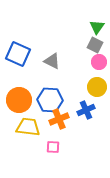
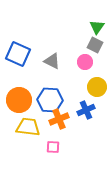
pink circle: moved 14 px left
